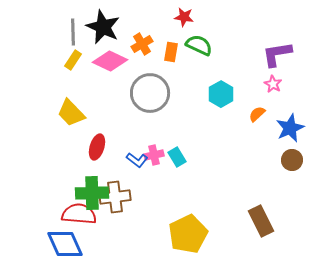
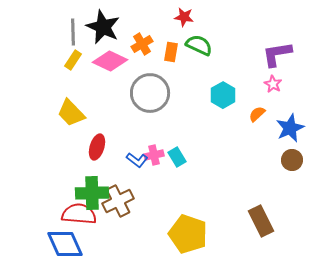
cyan hexagon: moved 2 px right, 1 px down
brown cross: moved 3 px right, 4 px down; rotated 20 degrees counterclockwise
yellow pentagon: rotated 27 degrees counterclockwise
